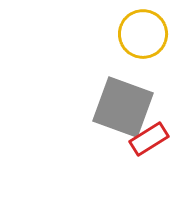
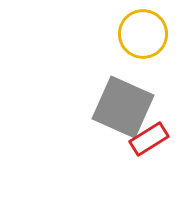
gray square: rotated 4 degrees clockwise
